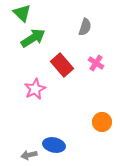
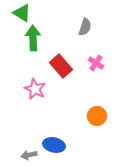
green triangle: rotated 12 degrees counterclockwise
green arrow: rotated 60 degrees counterclockwise
red rectangle: moved 1 px left, 1 px down
pink star: rotated 20 degrees counterclockwise
orange circle: moved 5 px left, 6 px up
